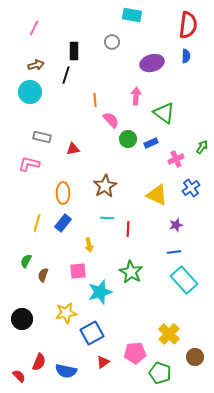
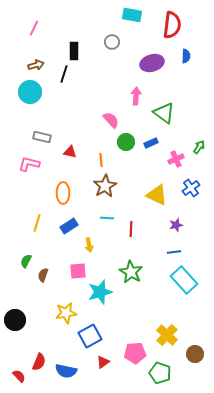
red semicircle at (188, 25): moved 16 px left
black line at (66, 75): moved 2 px left, 1 px up
orange line at (95, 100): moved 6 px right, 60 px down
green circle at (128, 139): moved 2 px left, 3 px down
green arrow at (202, 147): moved 3 px left
red triangle at (73, 149): moved 3 px left, 3 px down; rotated 24 degrees clockwise
blue rectangle at (63, 223): moved 6 px right, 3 px down; rotated 18 degrees clockwise
red line at (128, 229): moved 3 px right
black circle at (22, 319): moved 7 px left, 1 px down
blue square at (92, 333): moved 2 px left, 3 px down
yellow cross at (169, 334): moved 2 px left, 1 px down
brown circle at (195, 357): moved 3 px up
